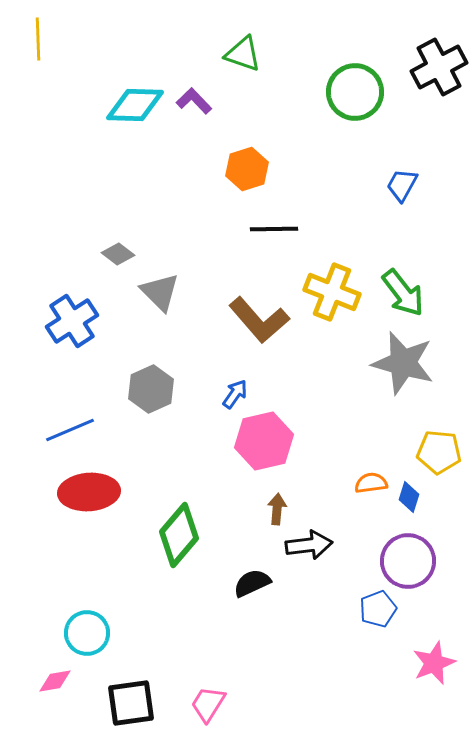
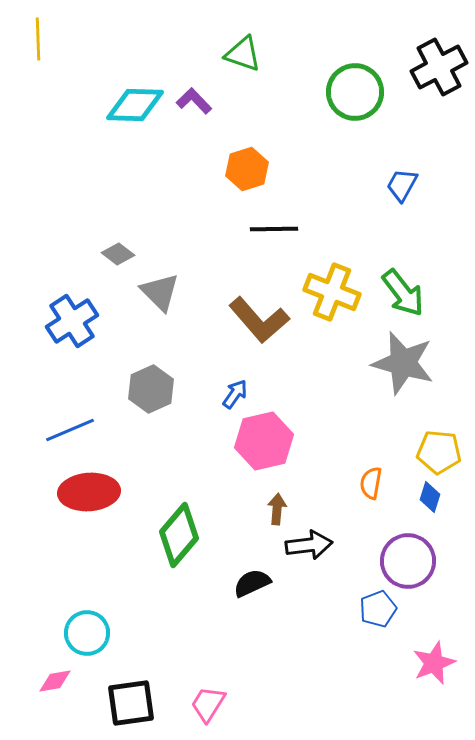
orange semicircle: rotated 72 degrees counterclockwise
blue diamond: moved 21 px right
